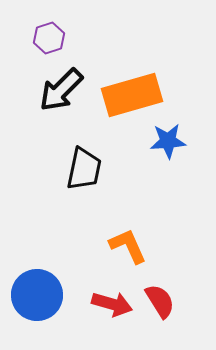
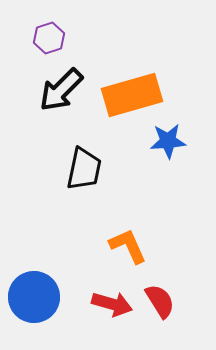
blue circle: moved 3 px left, 2 px down
